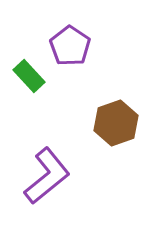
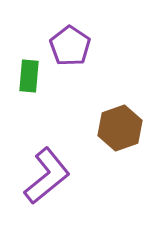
green rectangle: rotated 48 degrees clockwise
brown hexagon: moved 4 px right, 5 px down
